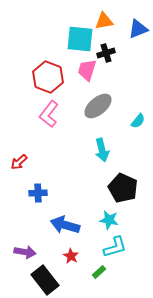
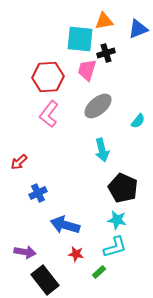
red hexagon: rotated 24 degrees counterclockwise
blue cross: rotated 24 degrees counterclockwise
cyan star: moved 8 px right
red star: moved 5 px right, 2 px up; rotated 21 degrees counterclockwise
